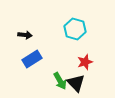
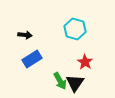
red star: rotated 21 degrees counterclockwise
black triangle: moved 1 px left; rotated 18 degrees clockwise
